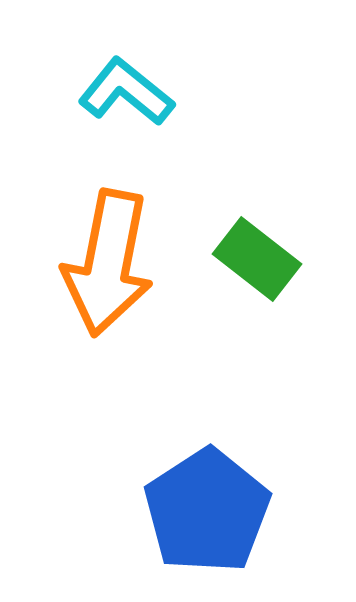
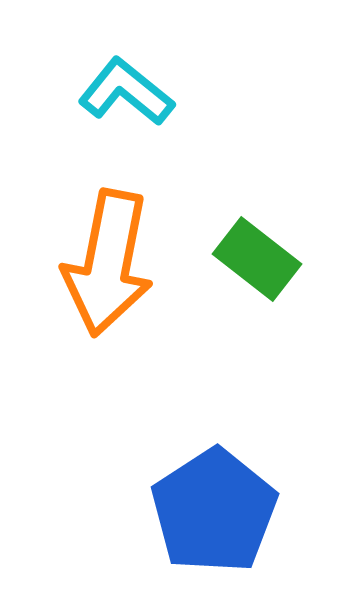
blue pentagon: moved 7 px right
